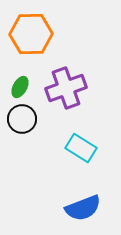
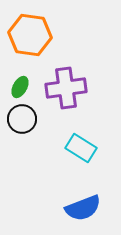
orange hexagon: moved 1 px left, 1 px down; rotated 9 degrees clockwise
purple cross: rotated 12 degrees clockwise
